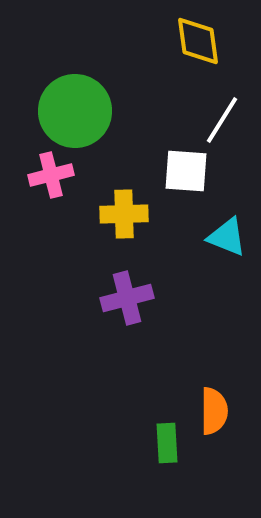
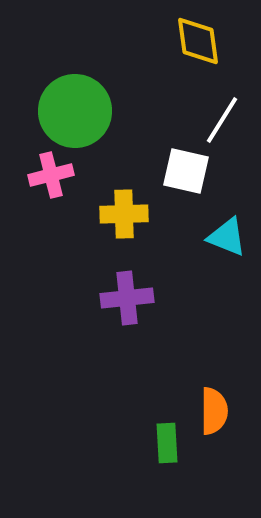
white square: rotated 9 degrees clockwise
purple cross: rotated 9 degrees clockwise
